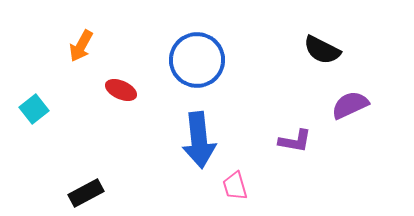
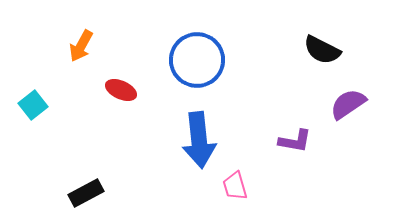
purple semicircle: moved 2 px left, 1 px up; rotated 9 degrees counterclockwise
cyan square: moved 1 px left, 4 px up
